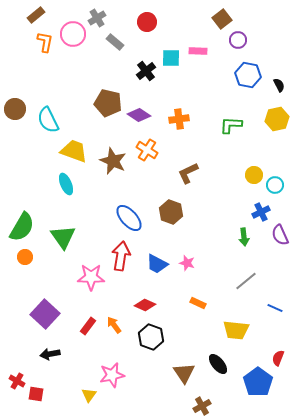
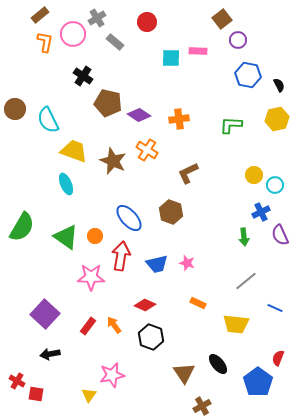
brown rectangle at (36, 15): moved 4 px right
black cross at (146, 71): moved 63 px left, 5 px down; rotated 18 degrees counterclockwise
green triangle at (63, 237): moved 3 px right; rotated 20 degrees counterclockwise
orange circle at (25, 257): moved 70 px right, 21 px up
blue trapezoid at (157, 264): rotated 40 degrees counterclockwise
yellow trapezoid at (236, 330): moved 6 px up
